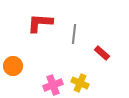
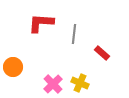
red L-shape: moved 1 px right
orange circle: moved 1 px down
pink cross: moved 1 px up; rotated 24 degrees counterclockwise
